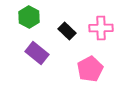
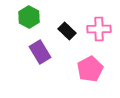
pink cross: moved 2 px left, 1 px down
purple rectangle: moved 3 px right, 1 px up; rotated 20 degrees clockwise
